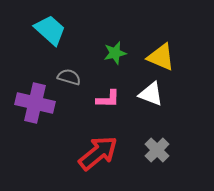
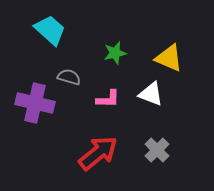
yellow triangle: moved 8 px right, 1 px down
